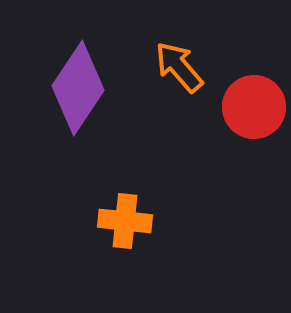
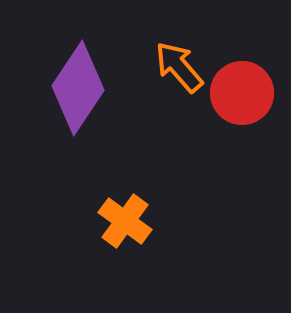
red circle: moved 12 px left, 14 px up
orange cross: rotated 30 degrees clockwise
